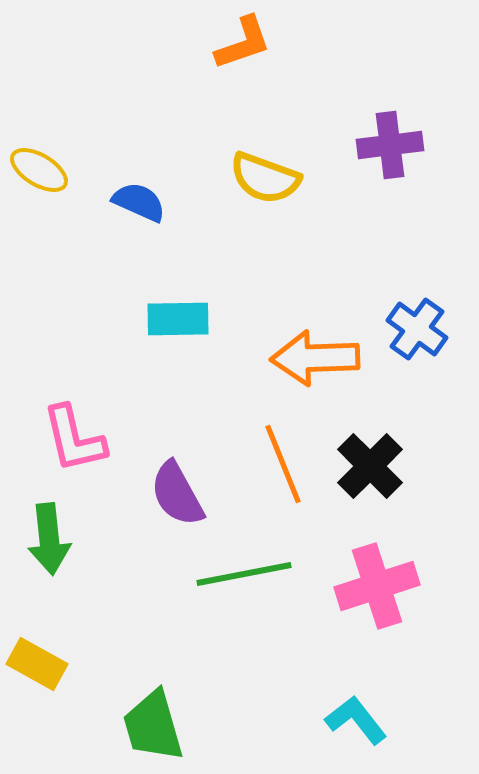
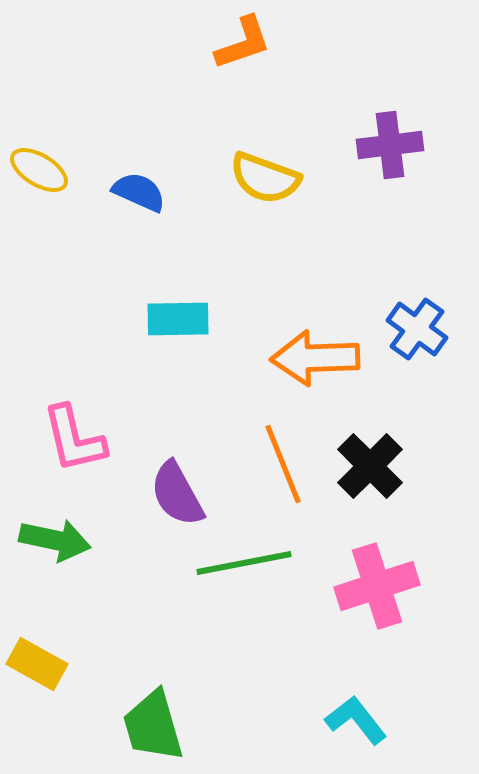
blue semicircle: moved 10 px up
green arrow: moved 6 px right, 1 px down; rotated 72 degrees counterclockwise
green line: moved 11 px up
